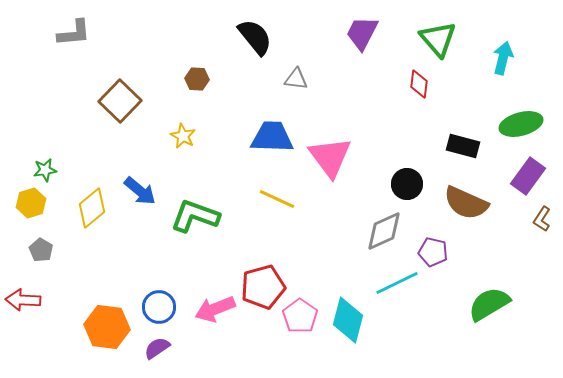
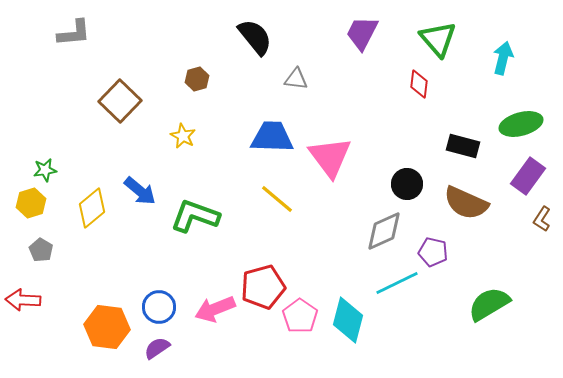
brown hexagon: rotated 20 degrees counterclockwise
yellow line: rotated 15 degrees clockwise
